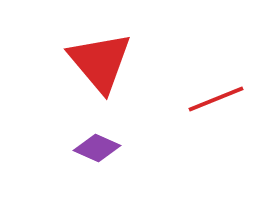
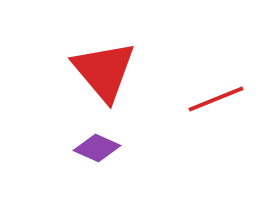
red triangle: moved 4 px right, 9 px down
